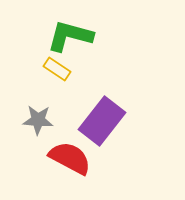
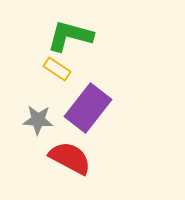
purple rectangle: moved 14 px left, 13 px up
